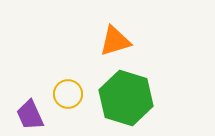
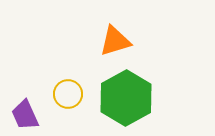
green hexagon: rotated 14 degrees clockwise
purple trapezoid: moved 5 px left
